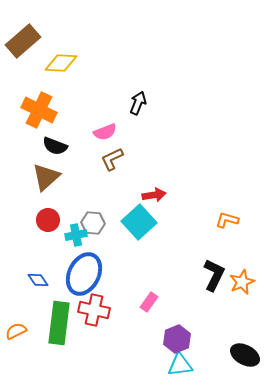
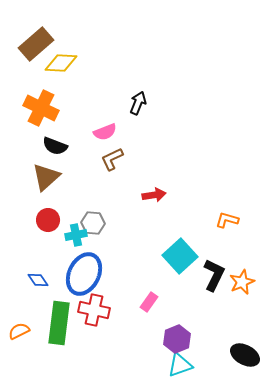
brown rectangle: moved 13 px right, 3 px down
orange cross: moved 2 px right, 2 px up
cyan square: moved 41 px right, 34 px down
orange semicircle: moved 3 px right
cyan triangle: rotated 12 degrees counterclockwise
